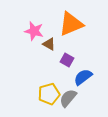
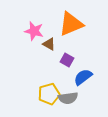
gray semicircle: rotated 138 degrees counterclockwise
